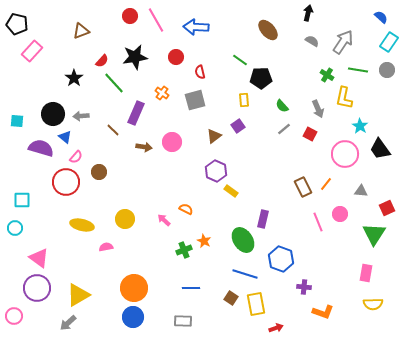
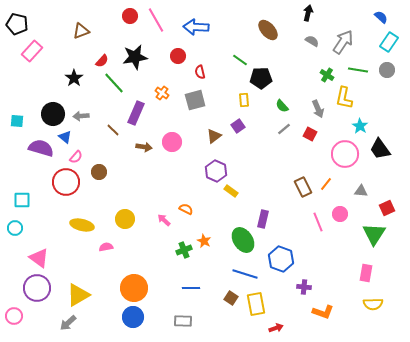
red circle at (176, 57): moved 2 px right, 1 px up
